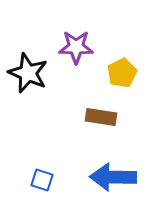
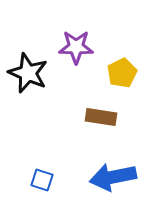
blue arrow: rotated 12 degrees counterclockwise
